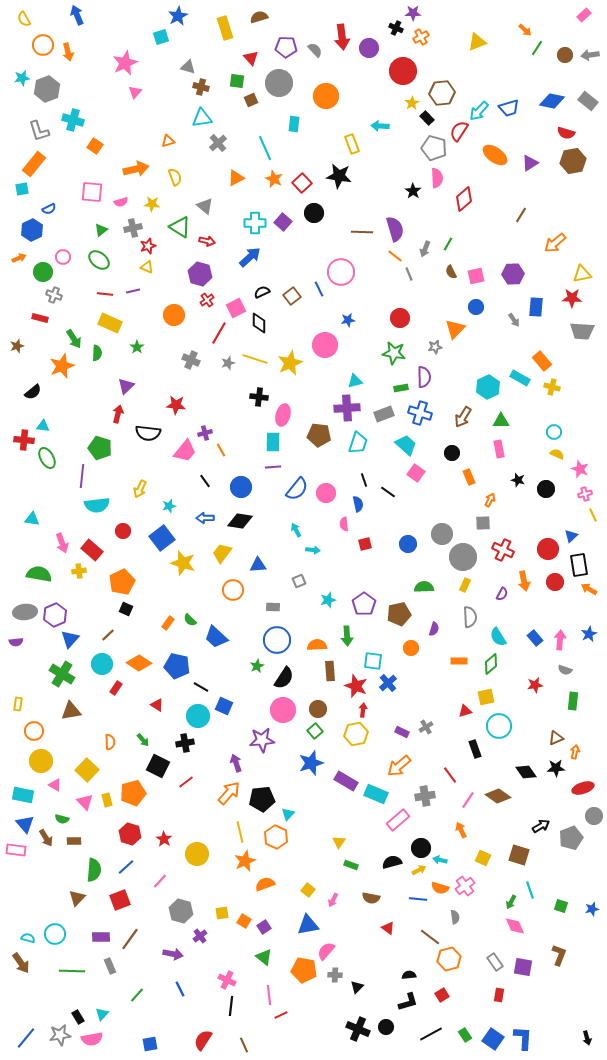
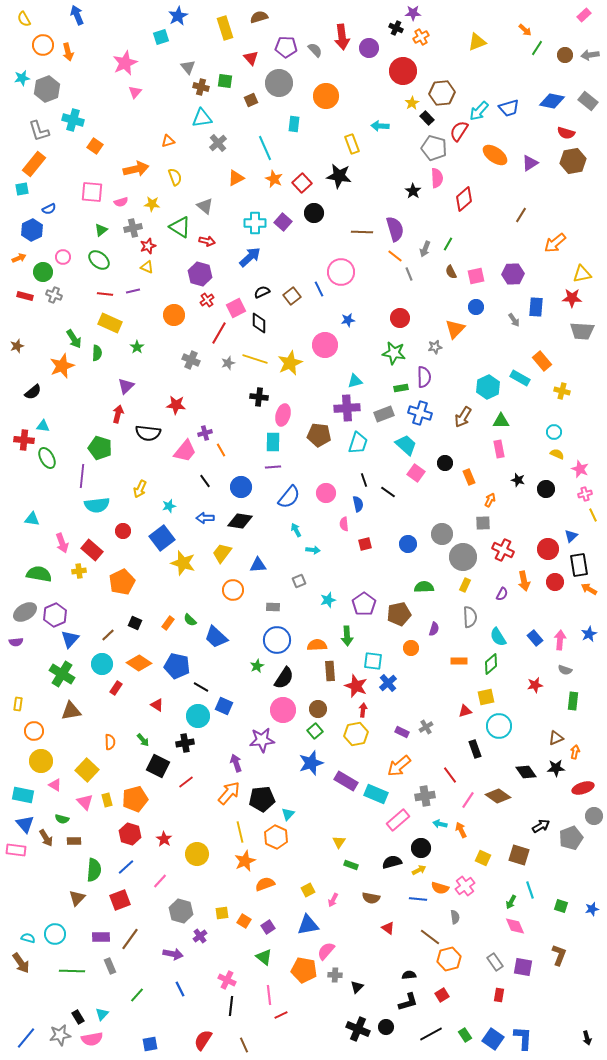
gray triangle at (188, 67): rotated 35 degrees clockwise
green square at (237, 81): moved 12 px left
red rectangle at (40, 318): moved 15 px left, 22 px up
yellow cross at (552, 387): moved 10 px right, 4 px down
black circle at (452, 453): moved 7 px left, 10 px down
blue semicircle at (297, 489): moved 8 px left, 8 px down
black square at (126, 609): moved 9 px right, 14 px down
gray ellipse at (25, 612): rotated 25 degrees counterclockwise
orange pentagon at (133, 793): moved 2 px right, 6 px down
cyan arrow at (440, 860): moved 36 px up
yellow square at (308, 890): rotated 24 degrees clockwise
purple square at (264, 927): moved 4 px right
